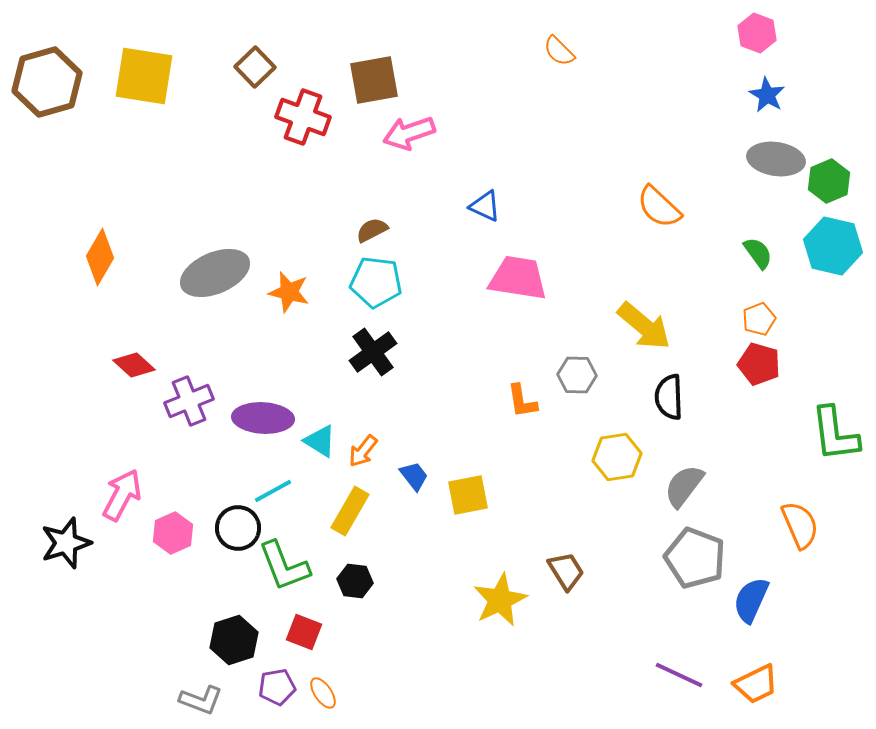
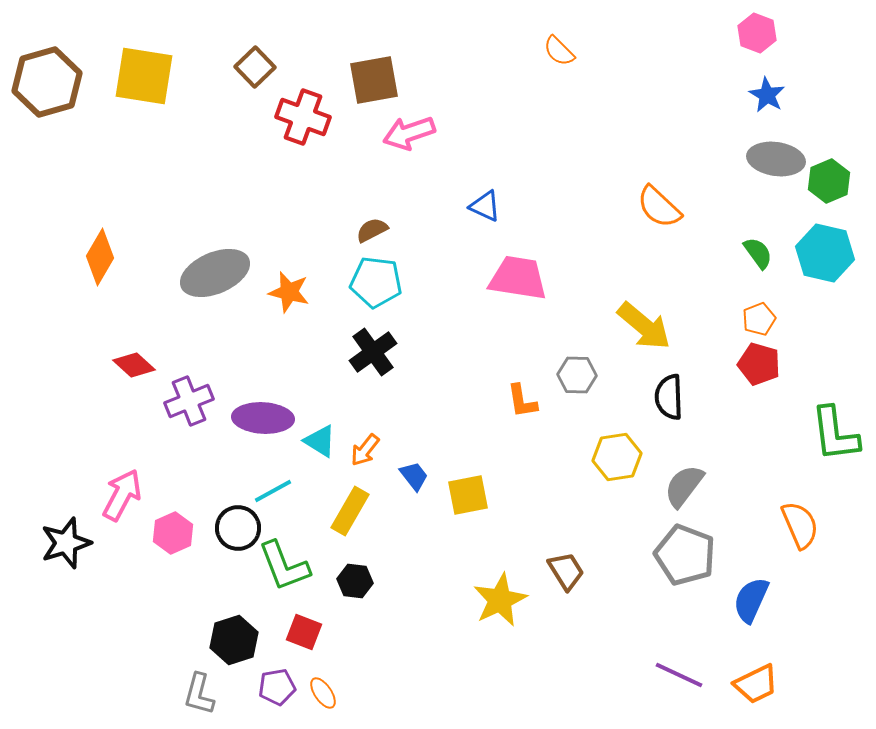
cyan hexagon at (833, 246): moved 8 px left, 7 px down
orange arrow at (363, 451): moved 2 px right, 1 px up
gray pentagon at (695, 558): moved 10 px left, 3 px up
gray L-shape at (201, 700): moved 2 px left, 6 px up; rotated 84 degrees clockwise
